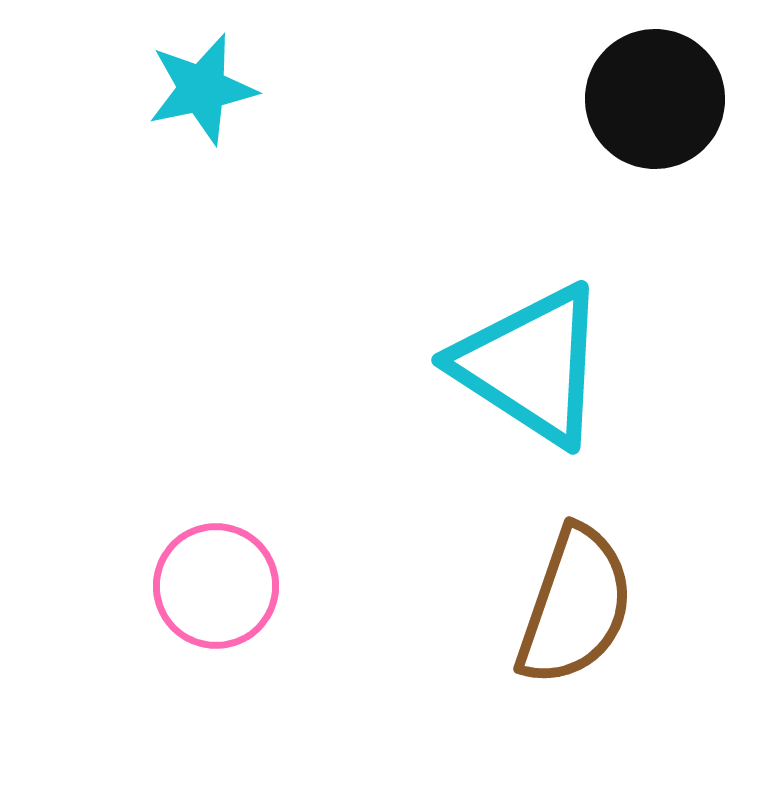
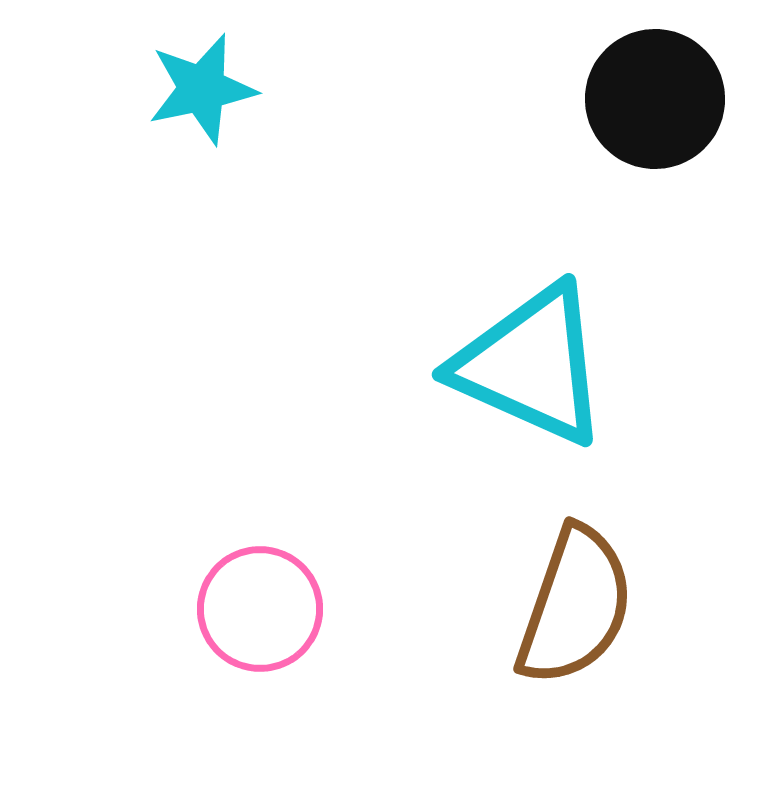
cyan triangle: rotated 9 degrees counterclockwise
pink circle: moved 44 px right, 23 px down
